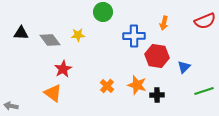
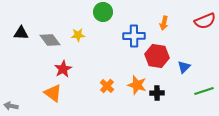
black cross: moved 2 px up
